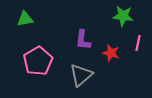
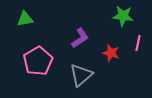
purple L-shape: moved 3 px left, 2 px up; rotated 130 degrees counterclockwise
